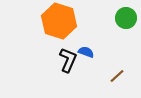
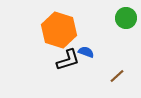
orange hexagon: moved 9 px down
black L-shape: rotated 50 degrees clockwise
